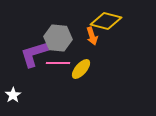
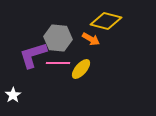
orange arrow: moved 1 px left, 3 px down; rotated 42 degrees counterclockwise
purple L-shape: moved 1 px left, 1 px down
